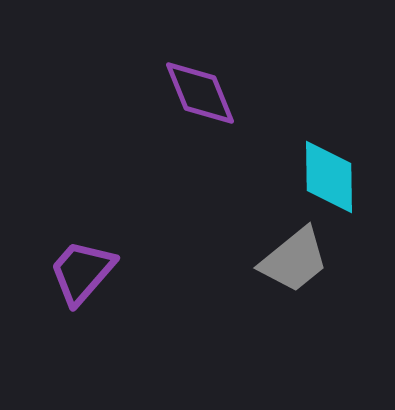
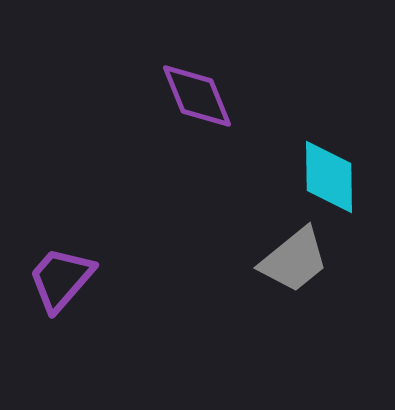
purple diamond: moved 3 px left, 3 px down
purple trapezoid: moved 21 px left, 7 px down
